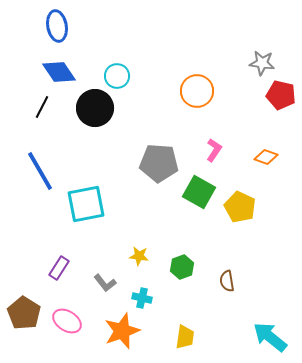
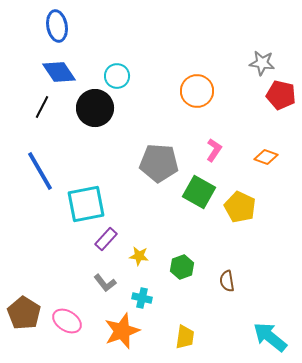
purple rectangle: moved 47 px right, 29 px up; rotated 10 degrees clockwise
